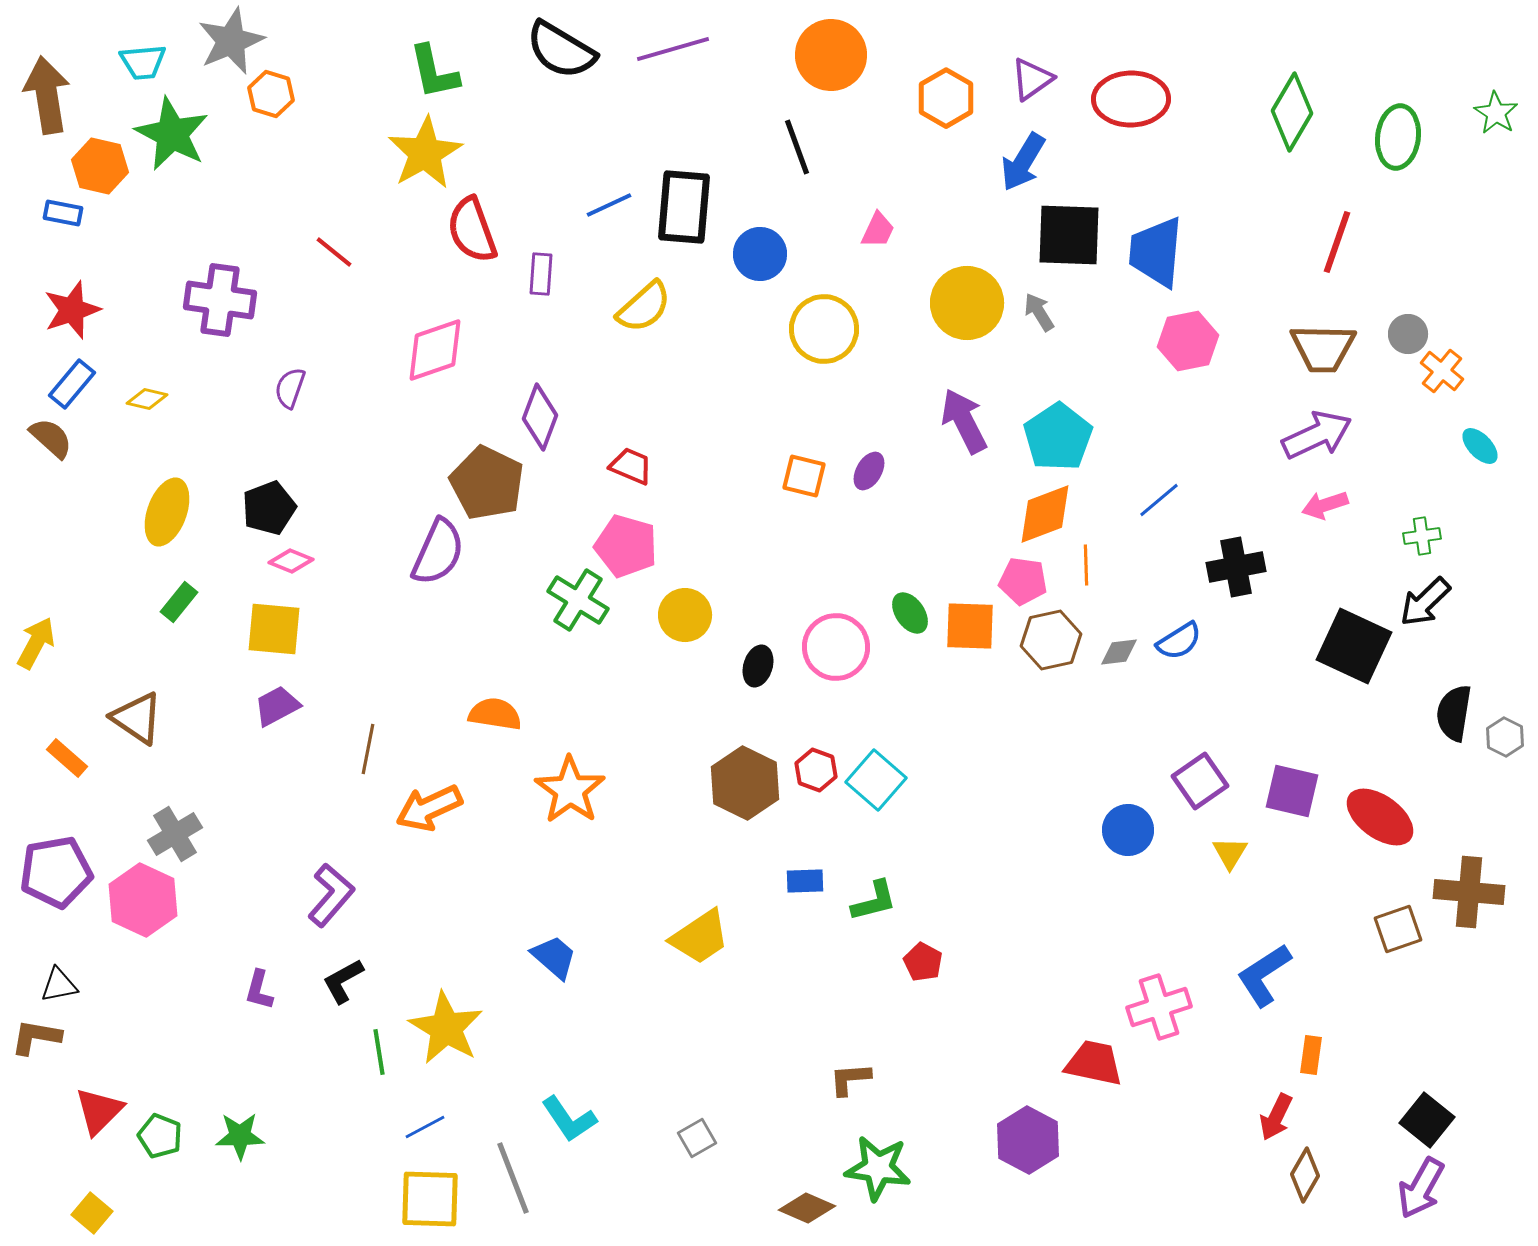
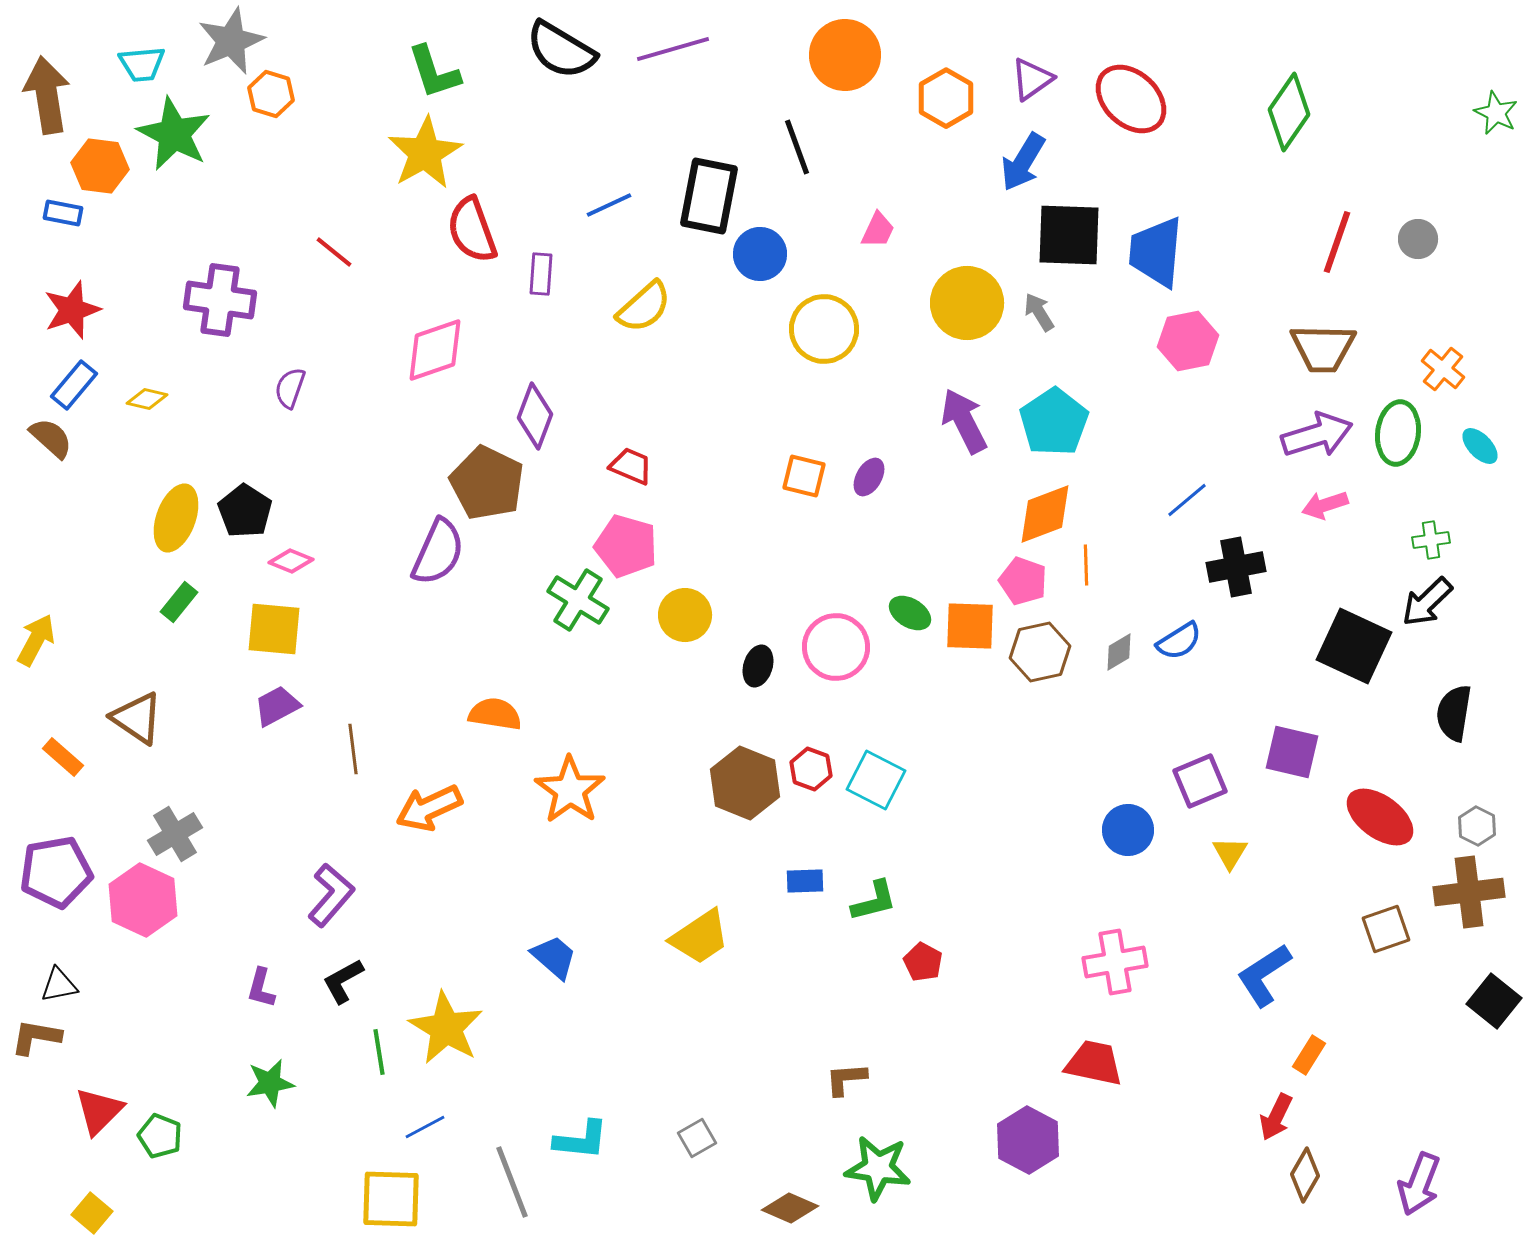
orange circle at (831, 55): moved 14 px right
cyan trapezoid at (143, 62): moved 1 px left, 2 px down
green L-shape at (434, 72): rotated 6 degrees counterclockwise
red ellipse at (1131, 99): rotated 44 degrees clockwise
green diamond at (1292, 112): moved 3 px left; rotated 4 degrees clockwise
green star at (1496, 113): rotated 6 degrees counterclockwise
green star at (172, 134): moved 2 px right
green ellipse at (1398, 137): moved 296 px down
orange hexagon at (100, 166): rotated 6 degrees counterclockwise
black rectangle at (684, 207): moved 25 px right, 11 px up; rotated 6 degrees clockwise
gray circle at (1408, 334): moved 10 px right, 95 px up
orange cross at (1442, 371): moved 1 px right, 2 px up
blue rectangle at (72, 384): moved 2 px right, 1 px down
purple diamond at (540, 417): moved 5 px left, 1 px up
purple arrow at (1317, 435): rotated 8 degrees clockwise
cyan pentagon at (1058, 437): moved 4 px left, 15 px up
purple ellipse at (869, 471): moved 6 px down
blue line at (1159, 500): moved 28 px right
black pentagon at (269, 508): moved 24 px left, 3 px down; rotated 18 degrees counterclockwise
yellow ellipse at (167, 512): moved 9 px right, 6 px down
green cross at (1422, 536): moved 9 px right, 4 px down
pink pentagon at (1023, 581): rotated 12 degrees clockwise
black arrow at (1425, 602): moved 2 px right
green ellipse at (910, 613): rotated 24 degrees counterclockwise
brown hexagon at (1051, 640): moved 11 px left, 12 px down
yellow arrow at (36, 643): moved 3 px up
gray diamond at (1119, 652): rotated 24 degrees counterclockwise
gray hexagon at (1505, 737): moved 28 px left, 89 px down
brown line at (368, 749): moved 15 px left; rotated 18 degrees counterclockwise
orange rectangle at (67, 758): moved 4 px left, 1 px up
red hexagon at (816, 770): moved 5 px left, 1 px up
cyan square at (876, 780): rotated 14 degrees counterclockwise
purple square at (1200, 781): rotated 12 degrees clockwise
brown hexagon at (745, 783): rotated 4 degrees counterclockwise
purple square at (1292, 791): moved 39 px up
brown cross at (1469, 892): rotated 12 degrees counterclockwise
brown square at (1398, 929): moved 12 px left
purple L-shape at (259, 990): moved 2 px right, 2 px up
pink cross at (1159, 1007): moved 44 px left, 45 px up; rotated 8 degrees clockwise
orange rectangle at (1311, 1055): moved 2 px left; rotated 24 degrees clockwise
brown L-shape at (850, 1079): moved 4 px left
cyan L-shape at (569, 1119): moved 12 px right, 21 px down; rotated 50 degrees counterclockwise
black square at (1427, 1120): moved 67 px right, 119 px up
green star at (240, 1136): moved 30 px right, 53 px up; rotated 9 degrees counterclockwise
gray line at (513, 1178): moved 1 px left, 4 px down
purple arrow at (1421, 1188): moved 2 px left, 4 px up; rotated 8 degrees counterclockwise
yellow square at (430, 1199): moved 39 px left
brown diamond at (807, 1208): moved 17 px left
